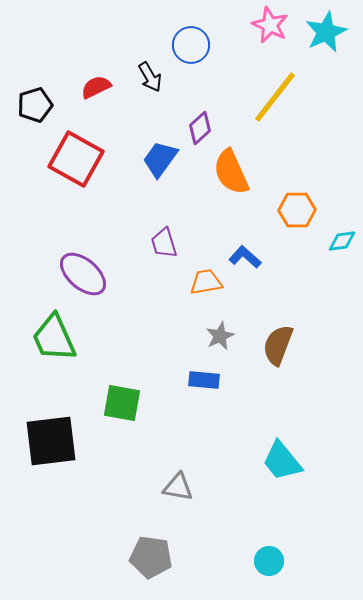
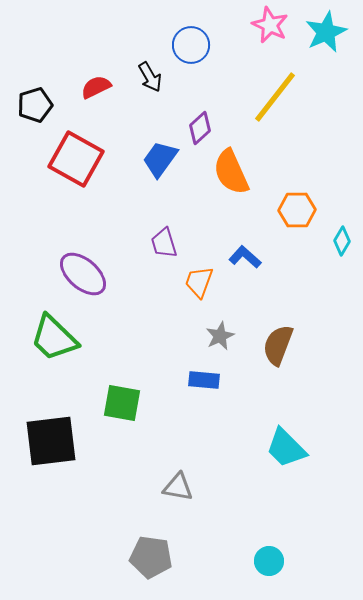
cyan diamond: rotated 52 degrees counterclockwise
orange trapezoid: moved 7 px left; rotated 60 degrees counterclockwise
green trapezoid: rotated 22 degrees counterclockwise
cyan trapezoid: moved 4 px right, 13 px up; rotated 6 degrees counterclockwise
